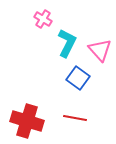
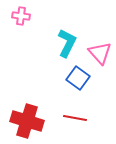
pink cross: moved 22 px left, 3 px up; rotated 24 degrees counterclockwise
pink triangle: moved 3 px down
